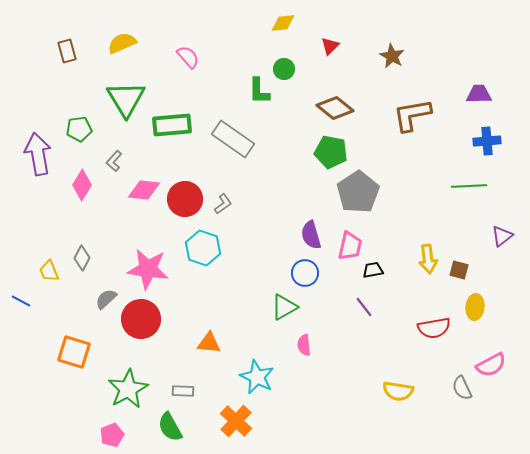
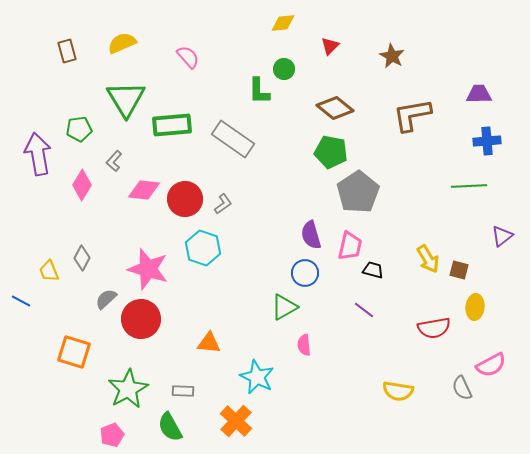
yellow arrow at (428, 259): rotated 24 degrees counterclockwise
pink star at (148, 269): rotated 9 degrees clockwise
black trapezoid at (373, 270): rotated 25 degrees clockwise
purple line at (364, 307): moved 3 px down; rotated 15 degrees counterclockwise
